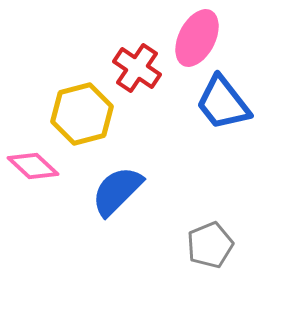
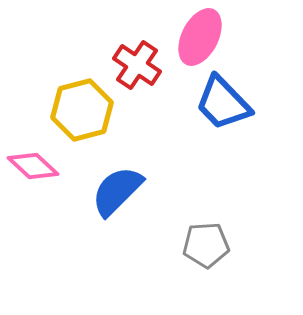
pink ellipse: moved 3 px right, 1 px up
red cross: moved 3 px up
blue trapezoid: rotated 6 degrees counterclockwise
yellow hexagon: moved 4 px up
gray pentagon: moved 4 px left; rotated 18 degrees clockwise
